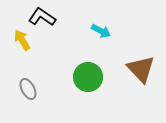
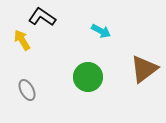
brown triangle: moved 3 px right; rotated 36 degrees clockwise
gray ellipse: moved 1 px left, 1 px down
